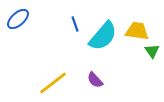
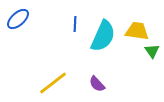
blue line: rotated 21 degrees clockwise
cyan semicircle: rotated 16 degrees counterclockwise
purple semicircle: moved 2 px right, 4 px down
